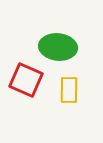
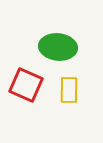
red square: moved 5 px down
